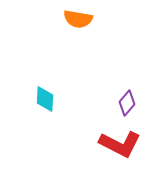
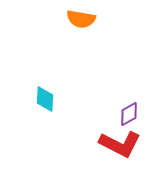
orange semicircle: moved 3 px right
purple diamond: moved 2 px right, 11 px down; rotated 20 degrees clockwise
